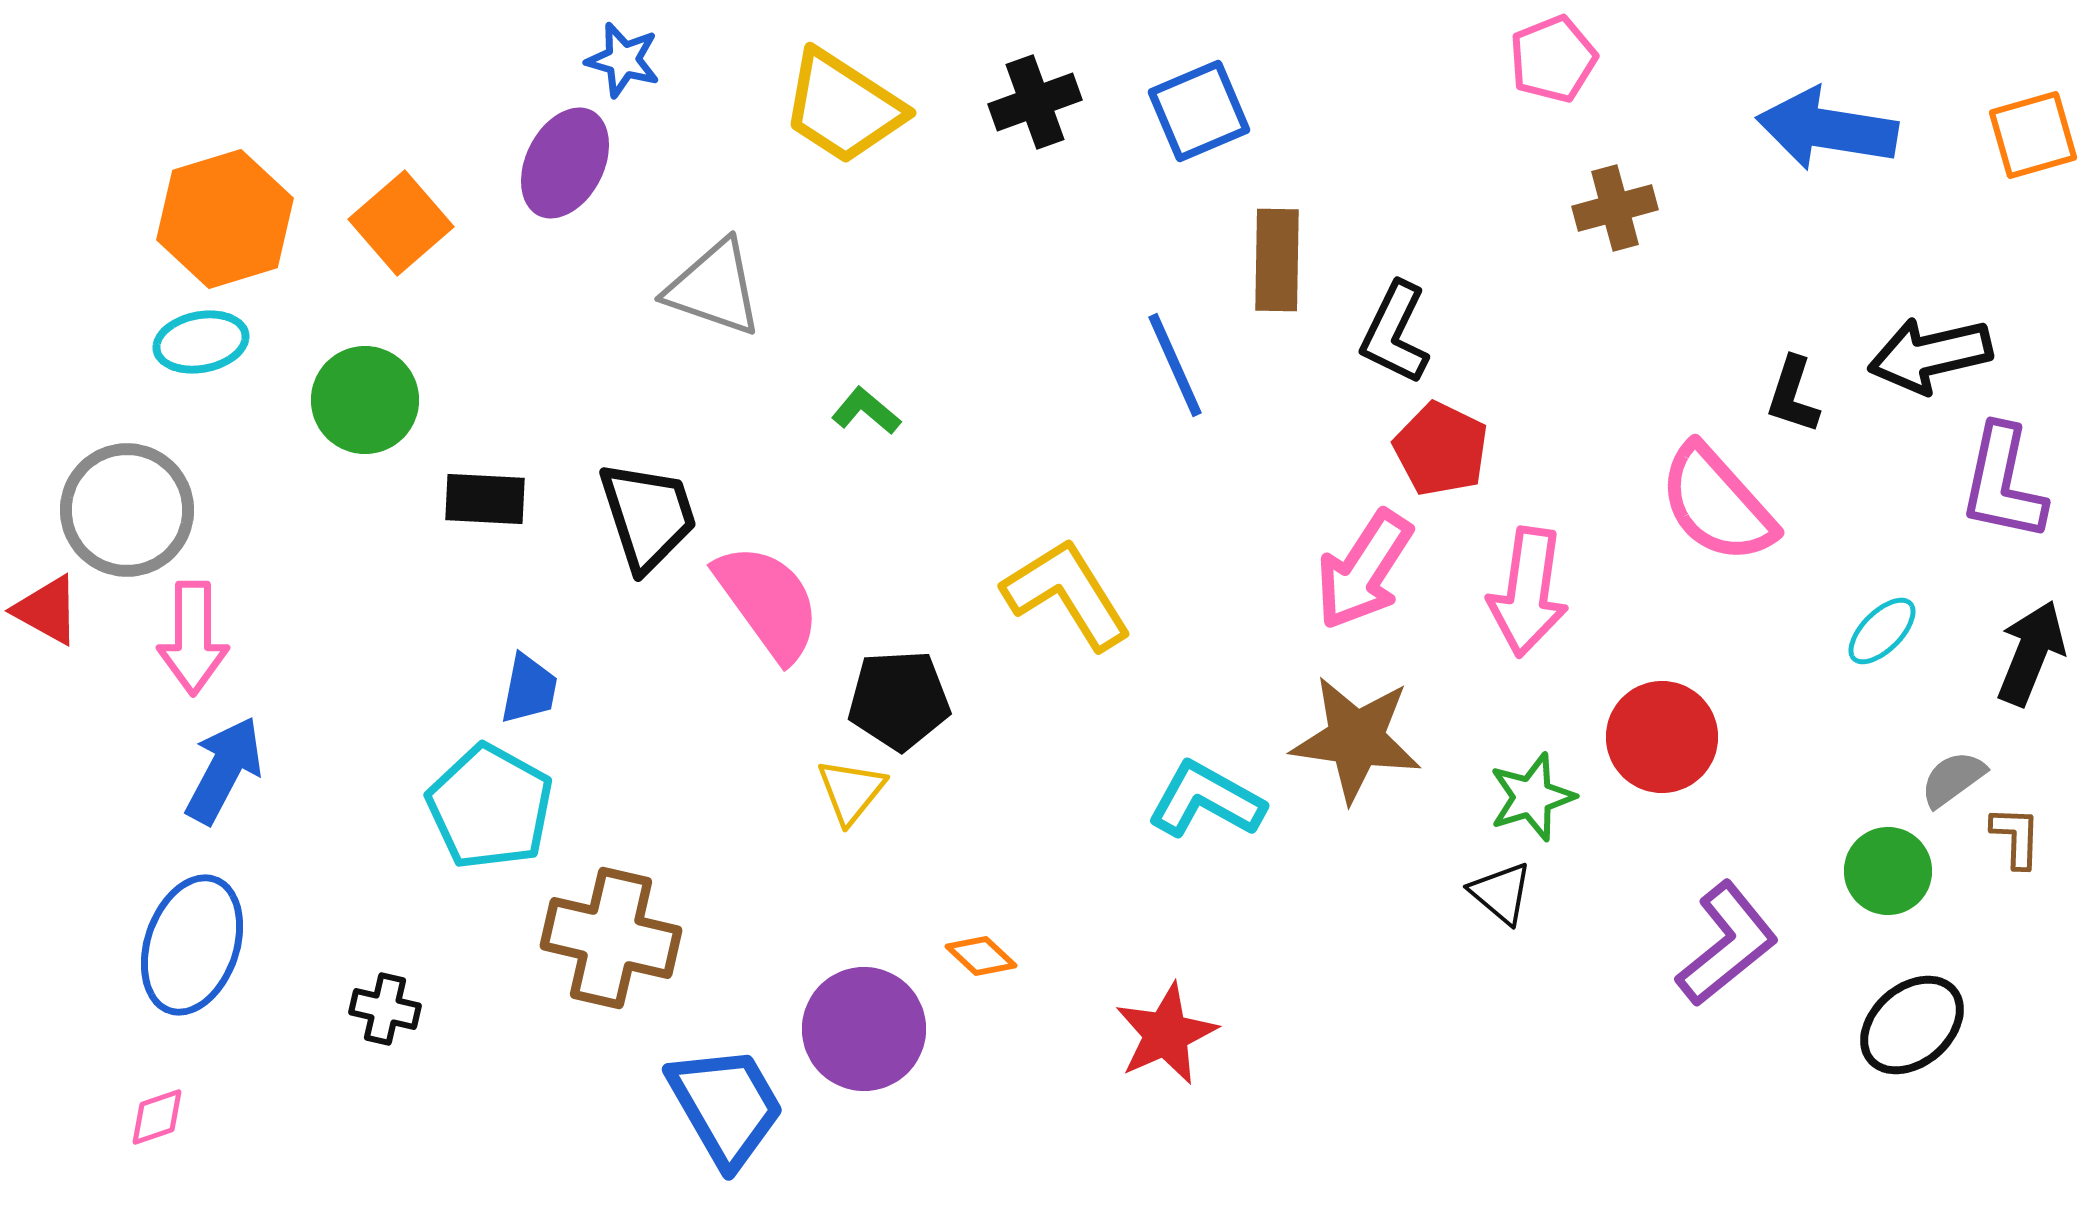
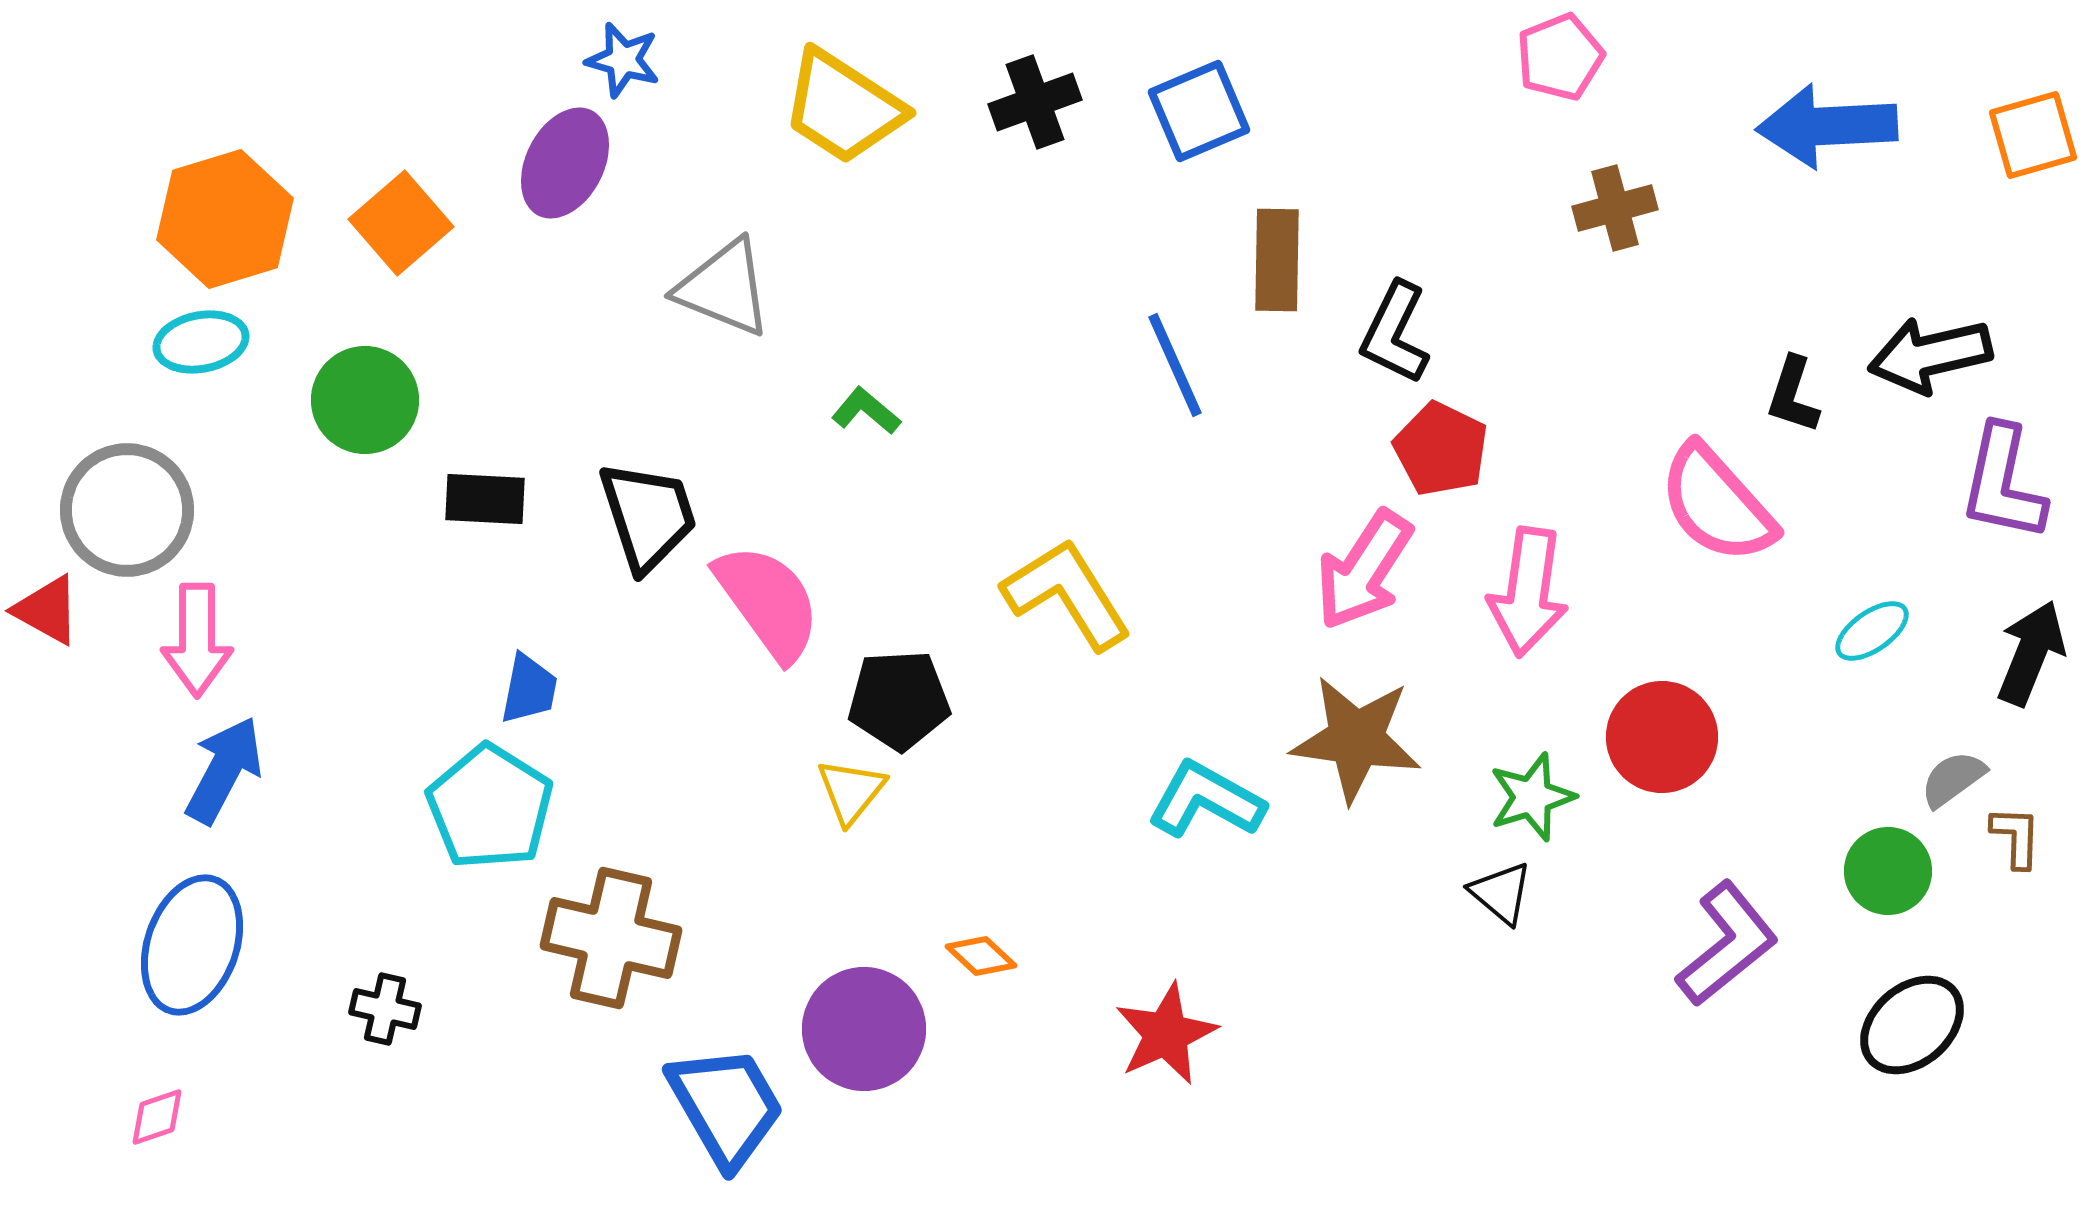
pink pentagon at (1553, 59): moved 7 px right, 2 px up
blue arrow at (1827, 129): moved 3 px up; rotated 12 degrees counterclockwise
gray triangle at (714, 288): moved 10 px right; rotated 3 degrees clockwise
cyan ellipse at (1882, 631): moved 10 px left; rotated 10 degrees clockwise
pink arrow at (193, 638): moved 4 px right, 2 px down
cyan pentagon at (490, 807): rotated 3 degrees clockwise
